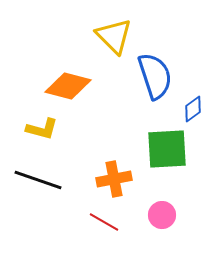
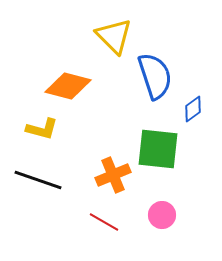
green square: moved 9 px left; rotated 9 degrees clockwise
orange cross: moved 1 px left, 4 px up; rotated 12 degrees counterclockwise
